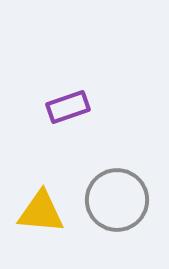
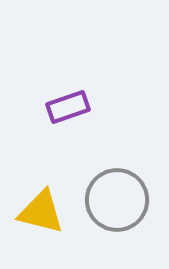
yellow triangle: rotated 9 degrees clockwise
